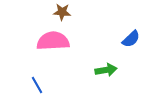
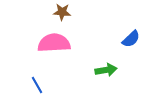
pink semicircle: moved 1 px right, 2 px down
